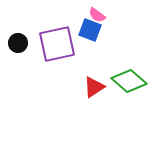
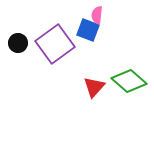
pink semicircle: rotated 60 degrees clockwise
blue square: moved 2 px left
purple square: moved 2 px left; rotated 24 degrees counterclockwise
red triangle: rotated 15 degrees counterclockwise
